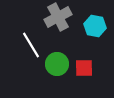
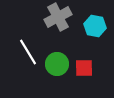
white line: moved 3 px left, 7 px down
